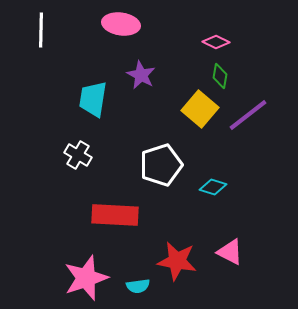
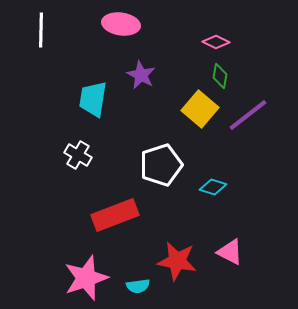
red rectangle: rotated 24 degrees counterclockwise
